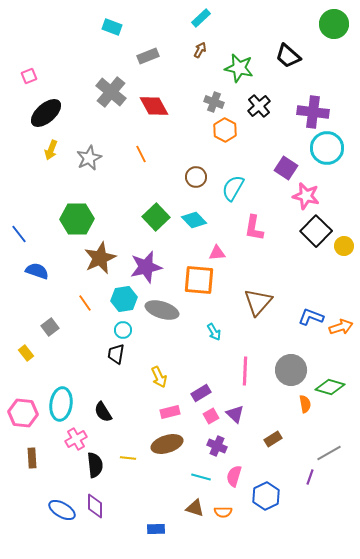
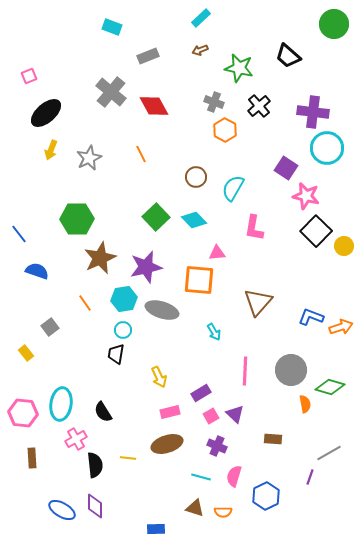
brown arrow at (200, 50): rotated 140 degrees counterclockwise
brown rectangle at (273, 439): rotated 36 degrees clockwise
